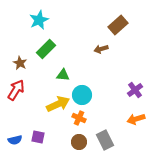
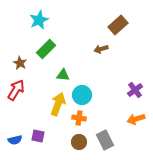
yellow arrow: rotated 45 degrees counterclockwise
orange cross: rotated 16 degrees counterclockwise
purple square: moved 1 px up
